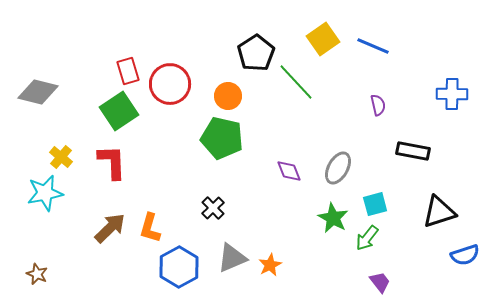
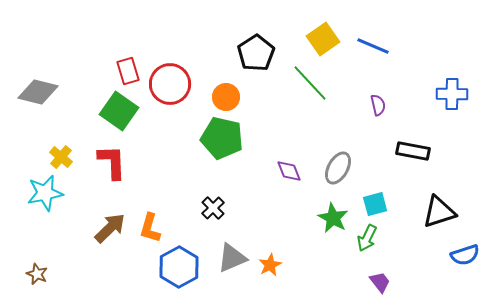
green line: moved 14 px right, 1 px down
orange circle: moved 2 px left, 1 px down
green square: rotated 21 degrees counterclockwise
green arrow: rotated 12 degrees counterclockwise
